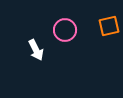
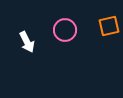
white arrow: moved 9 px left, 8 px up
